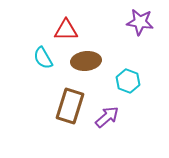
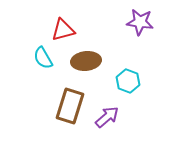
red triangle: moved 3 px left; rotated 15 degrees counterclockwise
